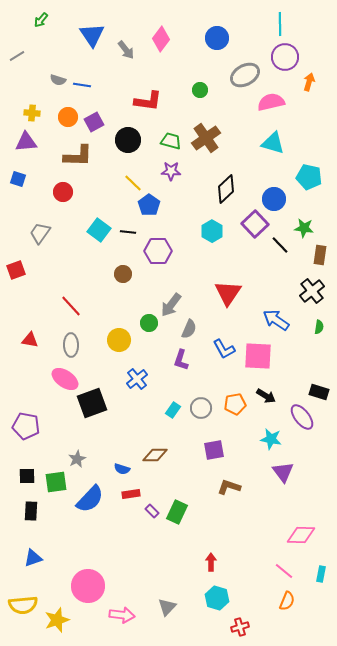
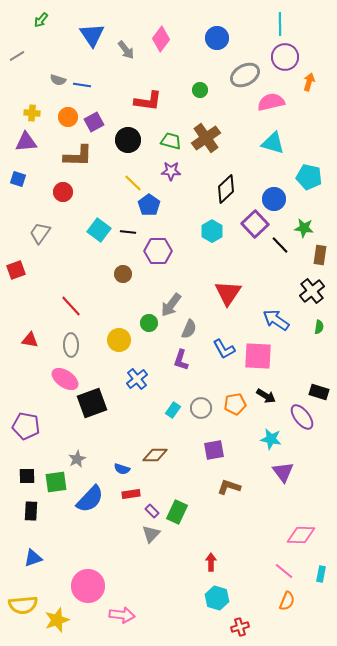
gray triangle at (167, 607): moved 16 px left, 73 px up
